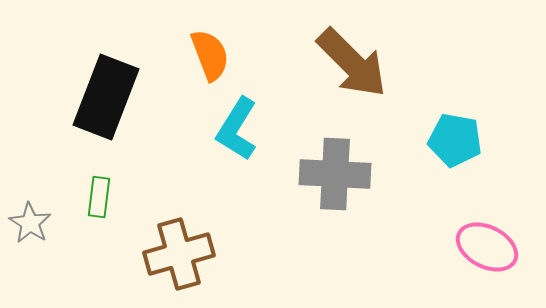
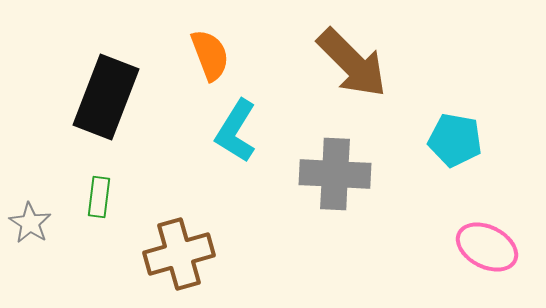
cyan L-shape: moved 1 px left, 2 px down
